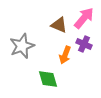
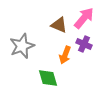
green diamond: moved 1 px up
